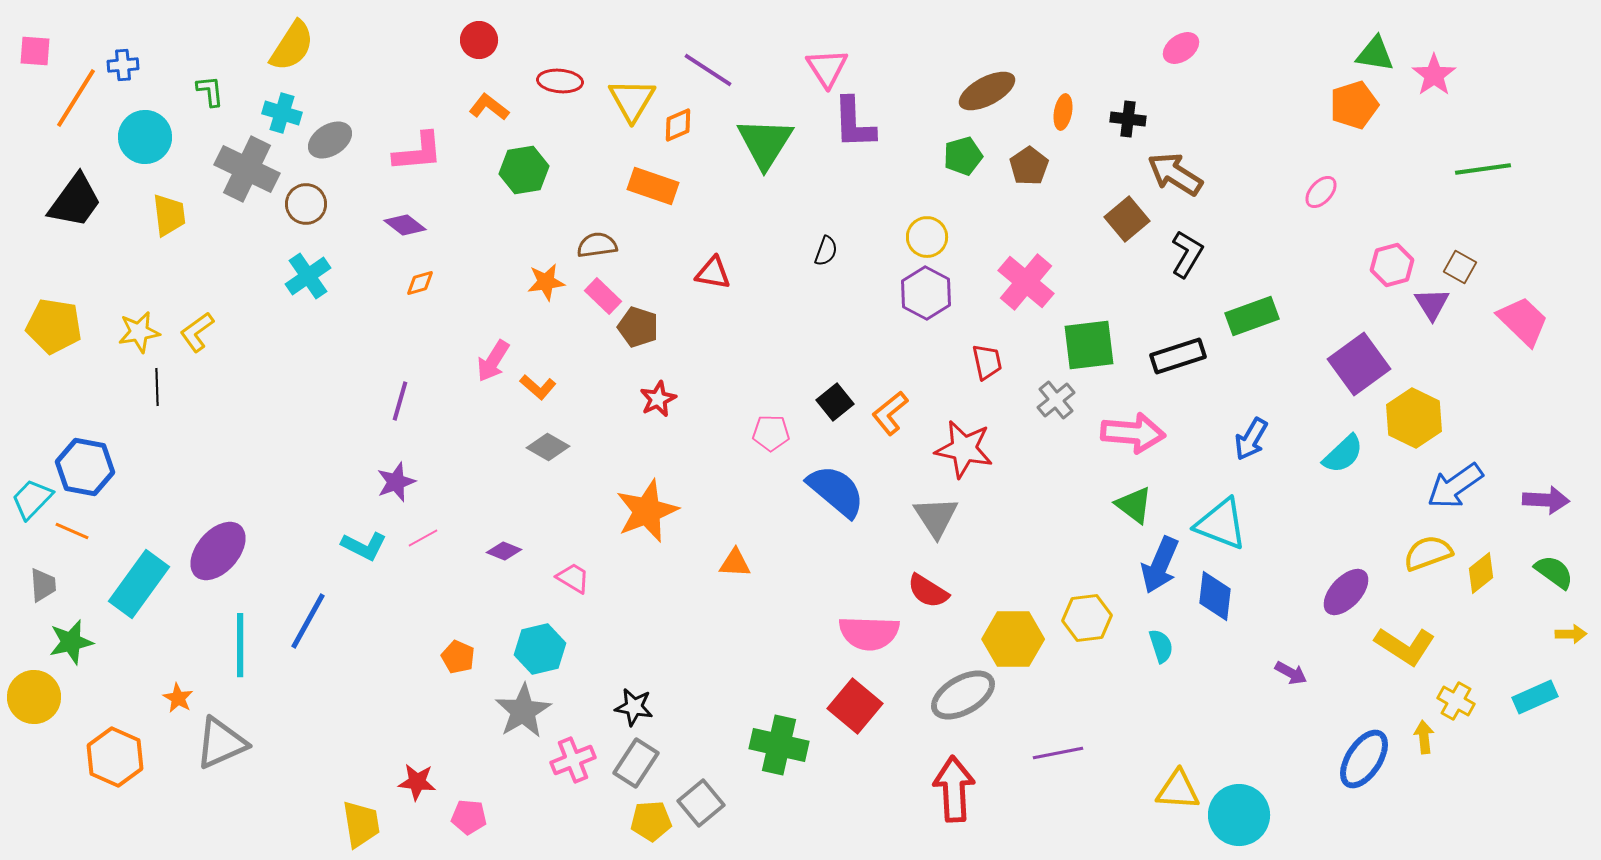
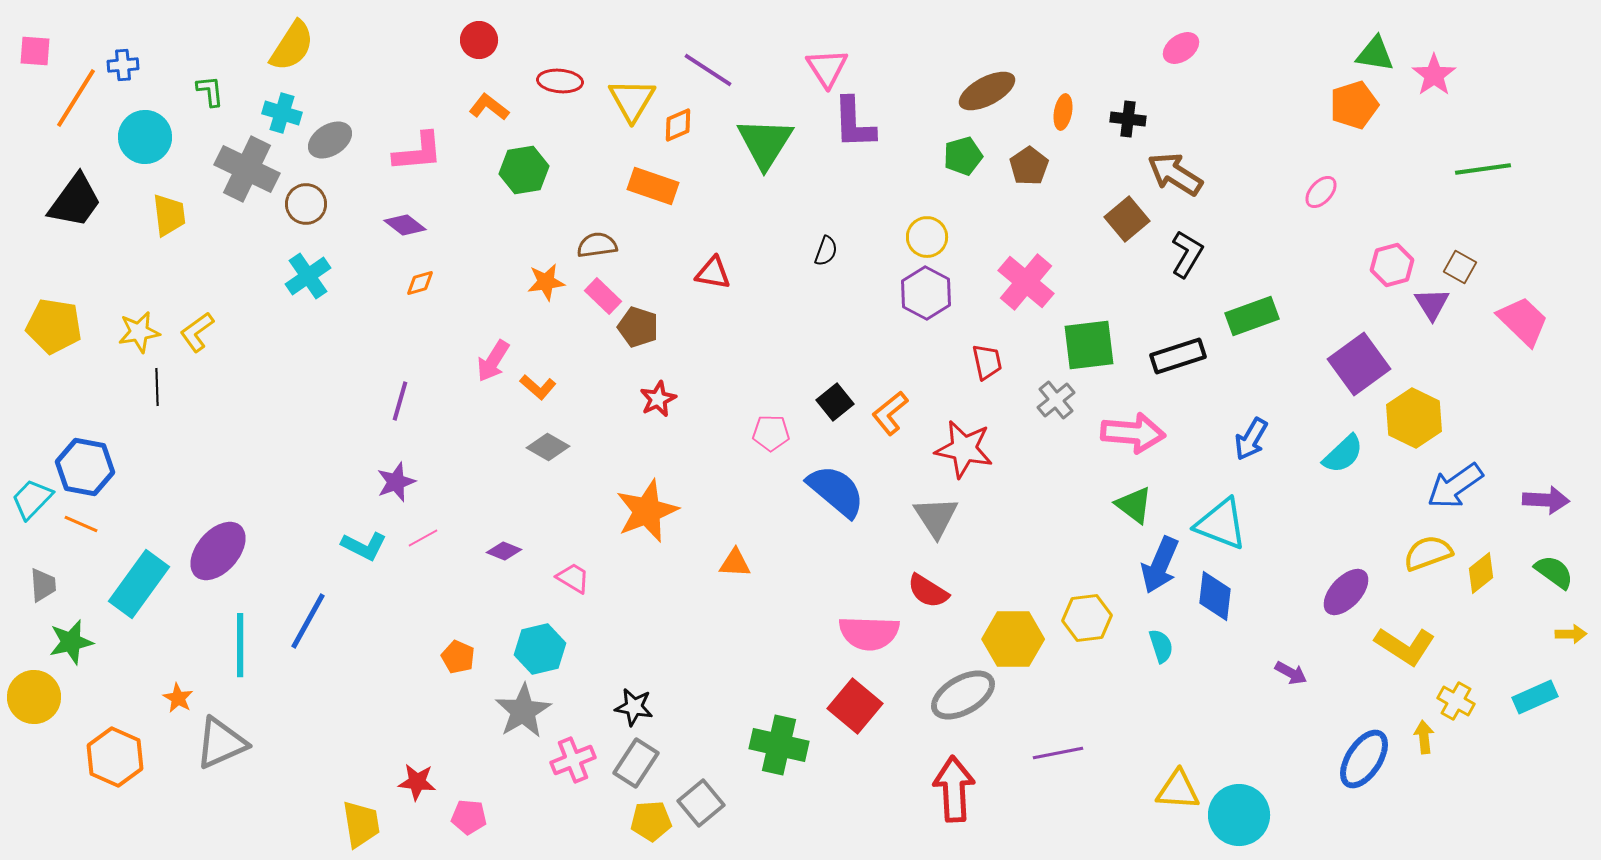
orange line at (72, 531): moved 9 px right, 7 px up
